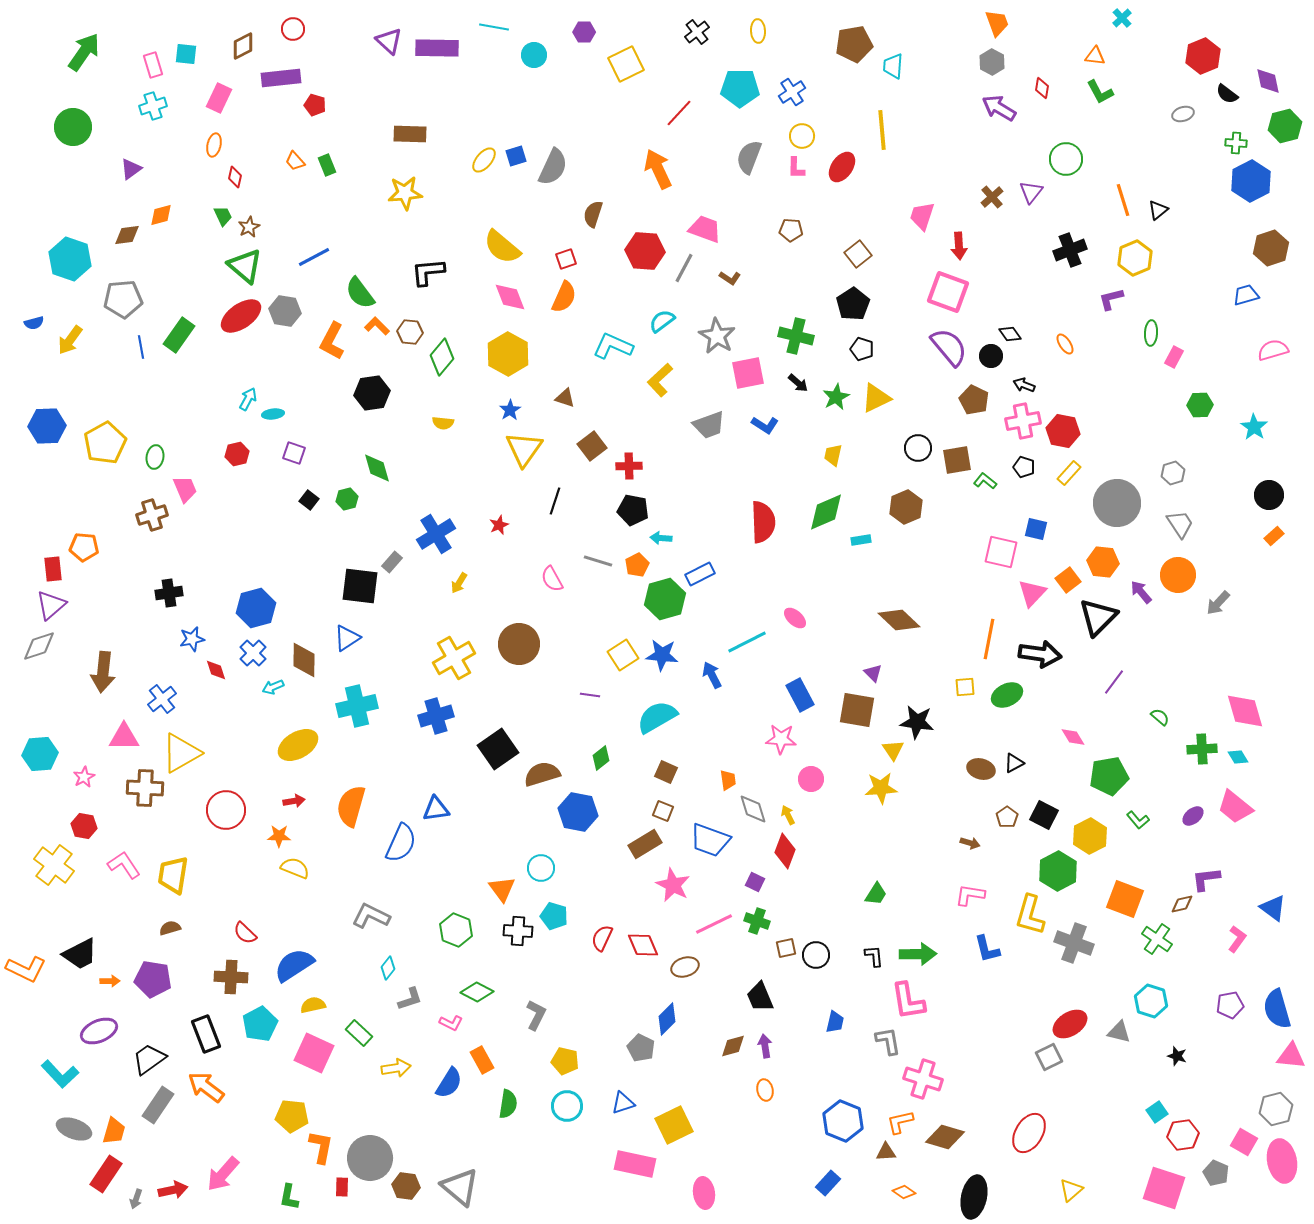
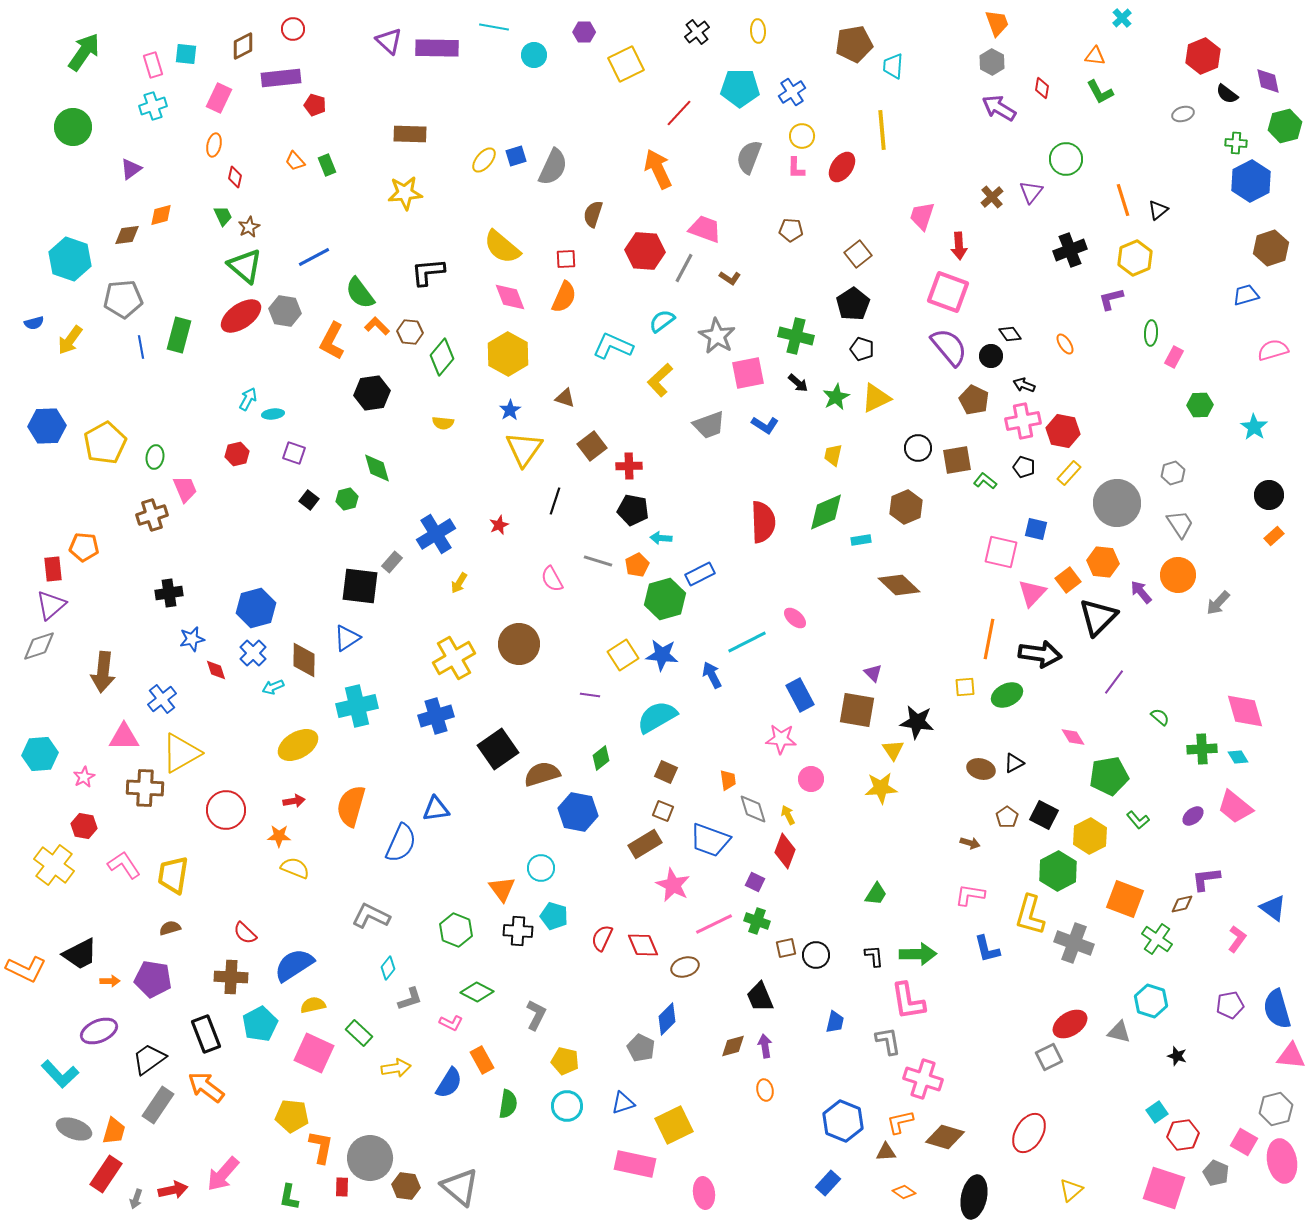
red square at (566, 259): rotated 15 degrees clockwise
green rectangle at (179, 335): rotated 20 degrees counterclockwise
brown diamond at (899, 620): moved 35 px up
